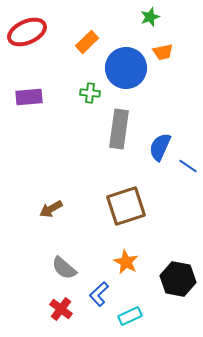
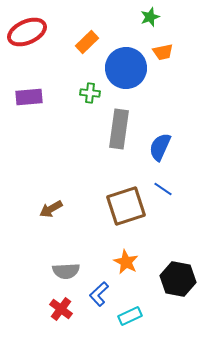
blue line: moved 25 px left, 23 px down
gray semicircle: moved 2 px right, 3 px down; rotated 44 degrees counterclockwise
